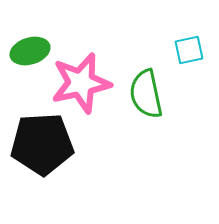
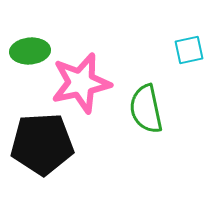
green ellipse: rotated 12 degrees clockwise
green semicircle: moved 15 px down
